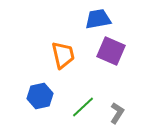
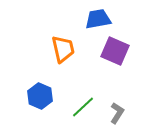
purple square: moved 4 px right
orange trapezoid: moved 6 px up
blue hexagon: rotated 25 degrees counterclockwise
